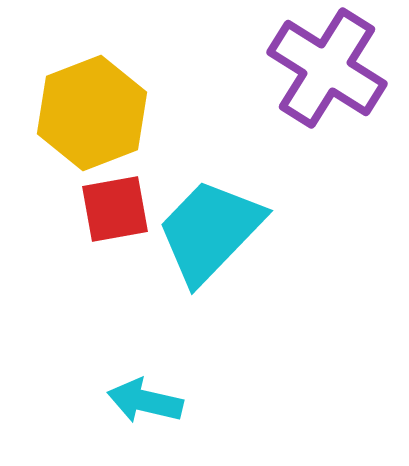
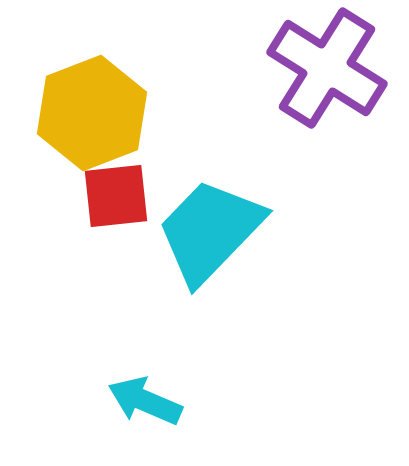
red square: moved 1 px right, 13 px up; rotated 4 degrees clockwise
cyan arrow: rotated 10 degrees clockwise
